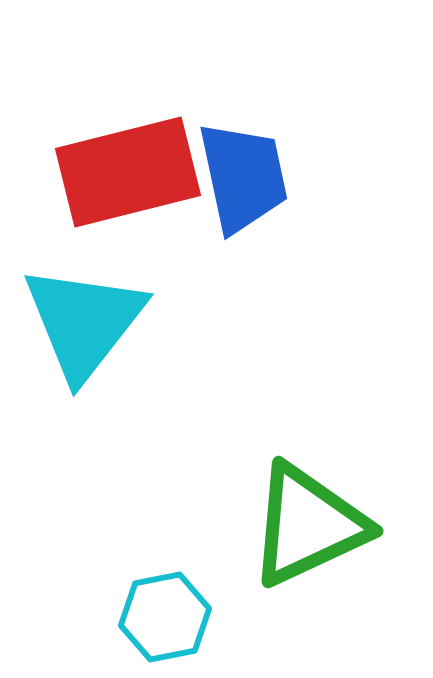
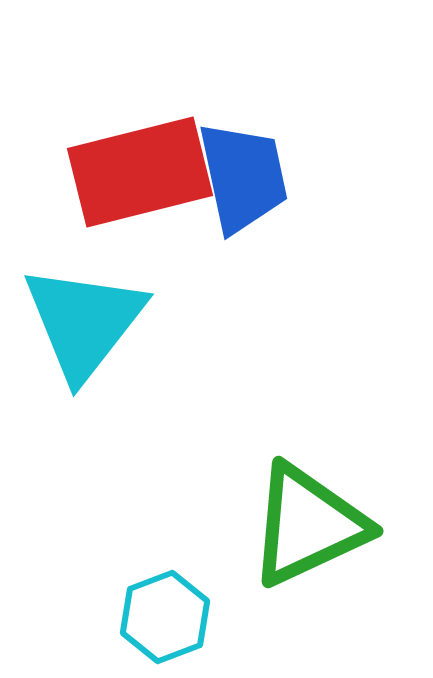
red rectangle: moved 12 px right
cyan hexagon: rotated 10 degrees counterclockwise
